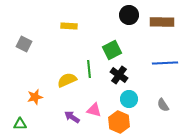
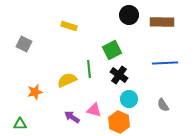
yellow rectangle: rotated 14 degrees clockwise
orange star: moved 5 px up
